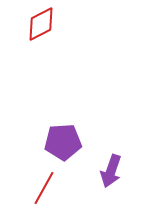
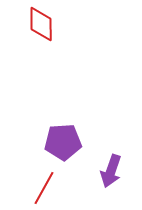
red diamond: rotated 63 degrees counterclockwise
